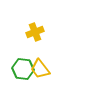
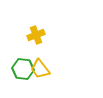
yellow cross: moved 1 px right, 3 px down
